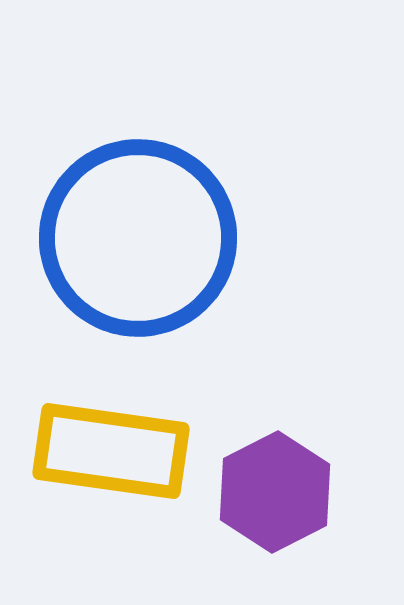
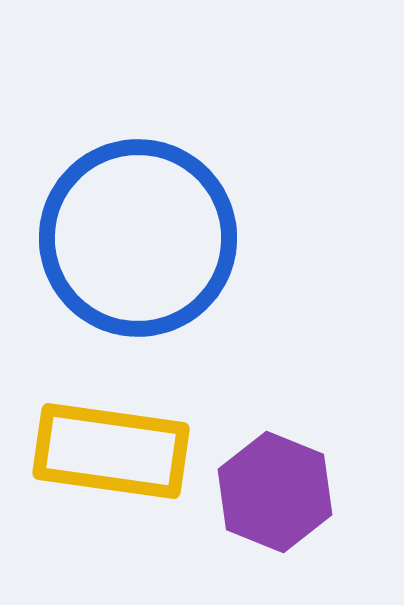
purple hexagon: rotated 11 degrees counterclockwise
